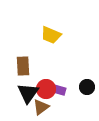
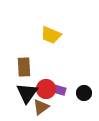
brown rectangle: moved 1 px right, 1 px down
black circle: moved 3 px left, 6 px down
black triangle: moved 1 px left
